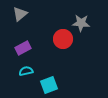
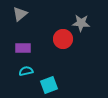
purple rectangle: rotated 28 degrees clockwise
